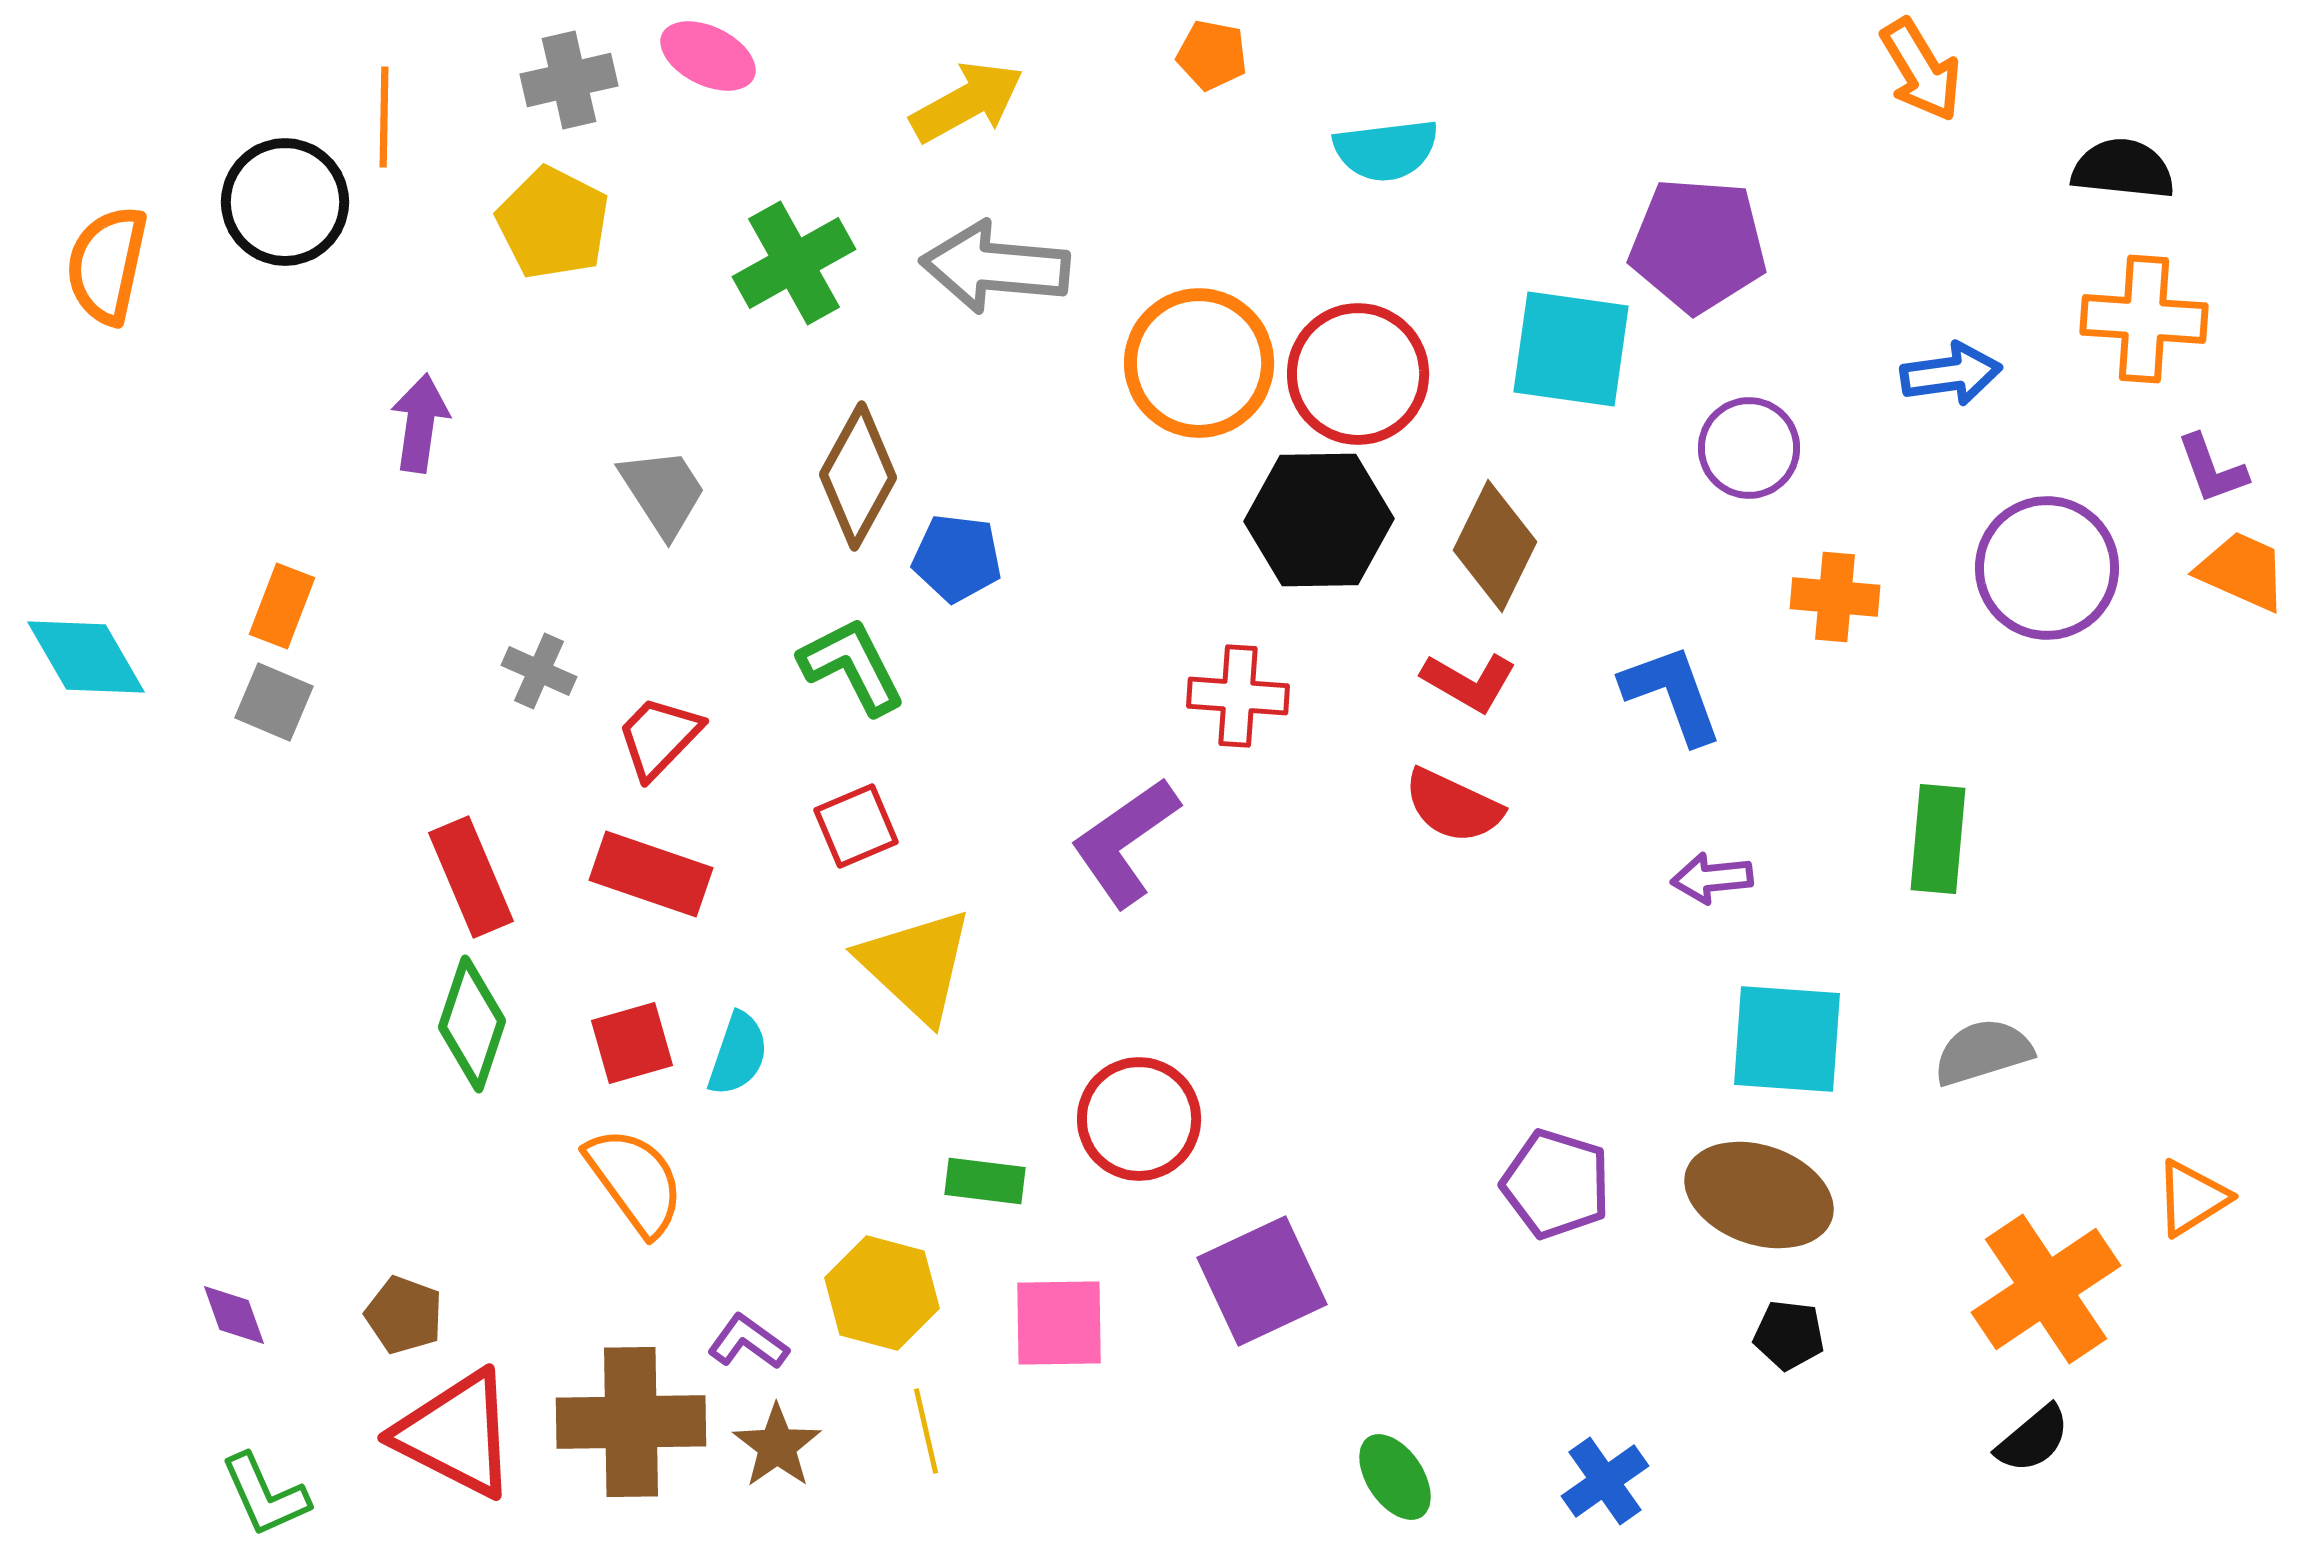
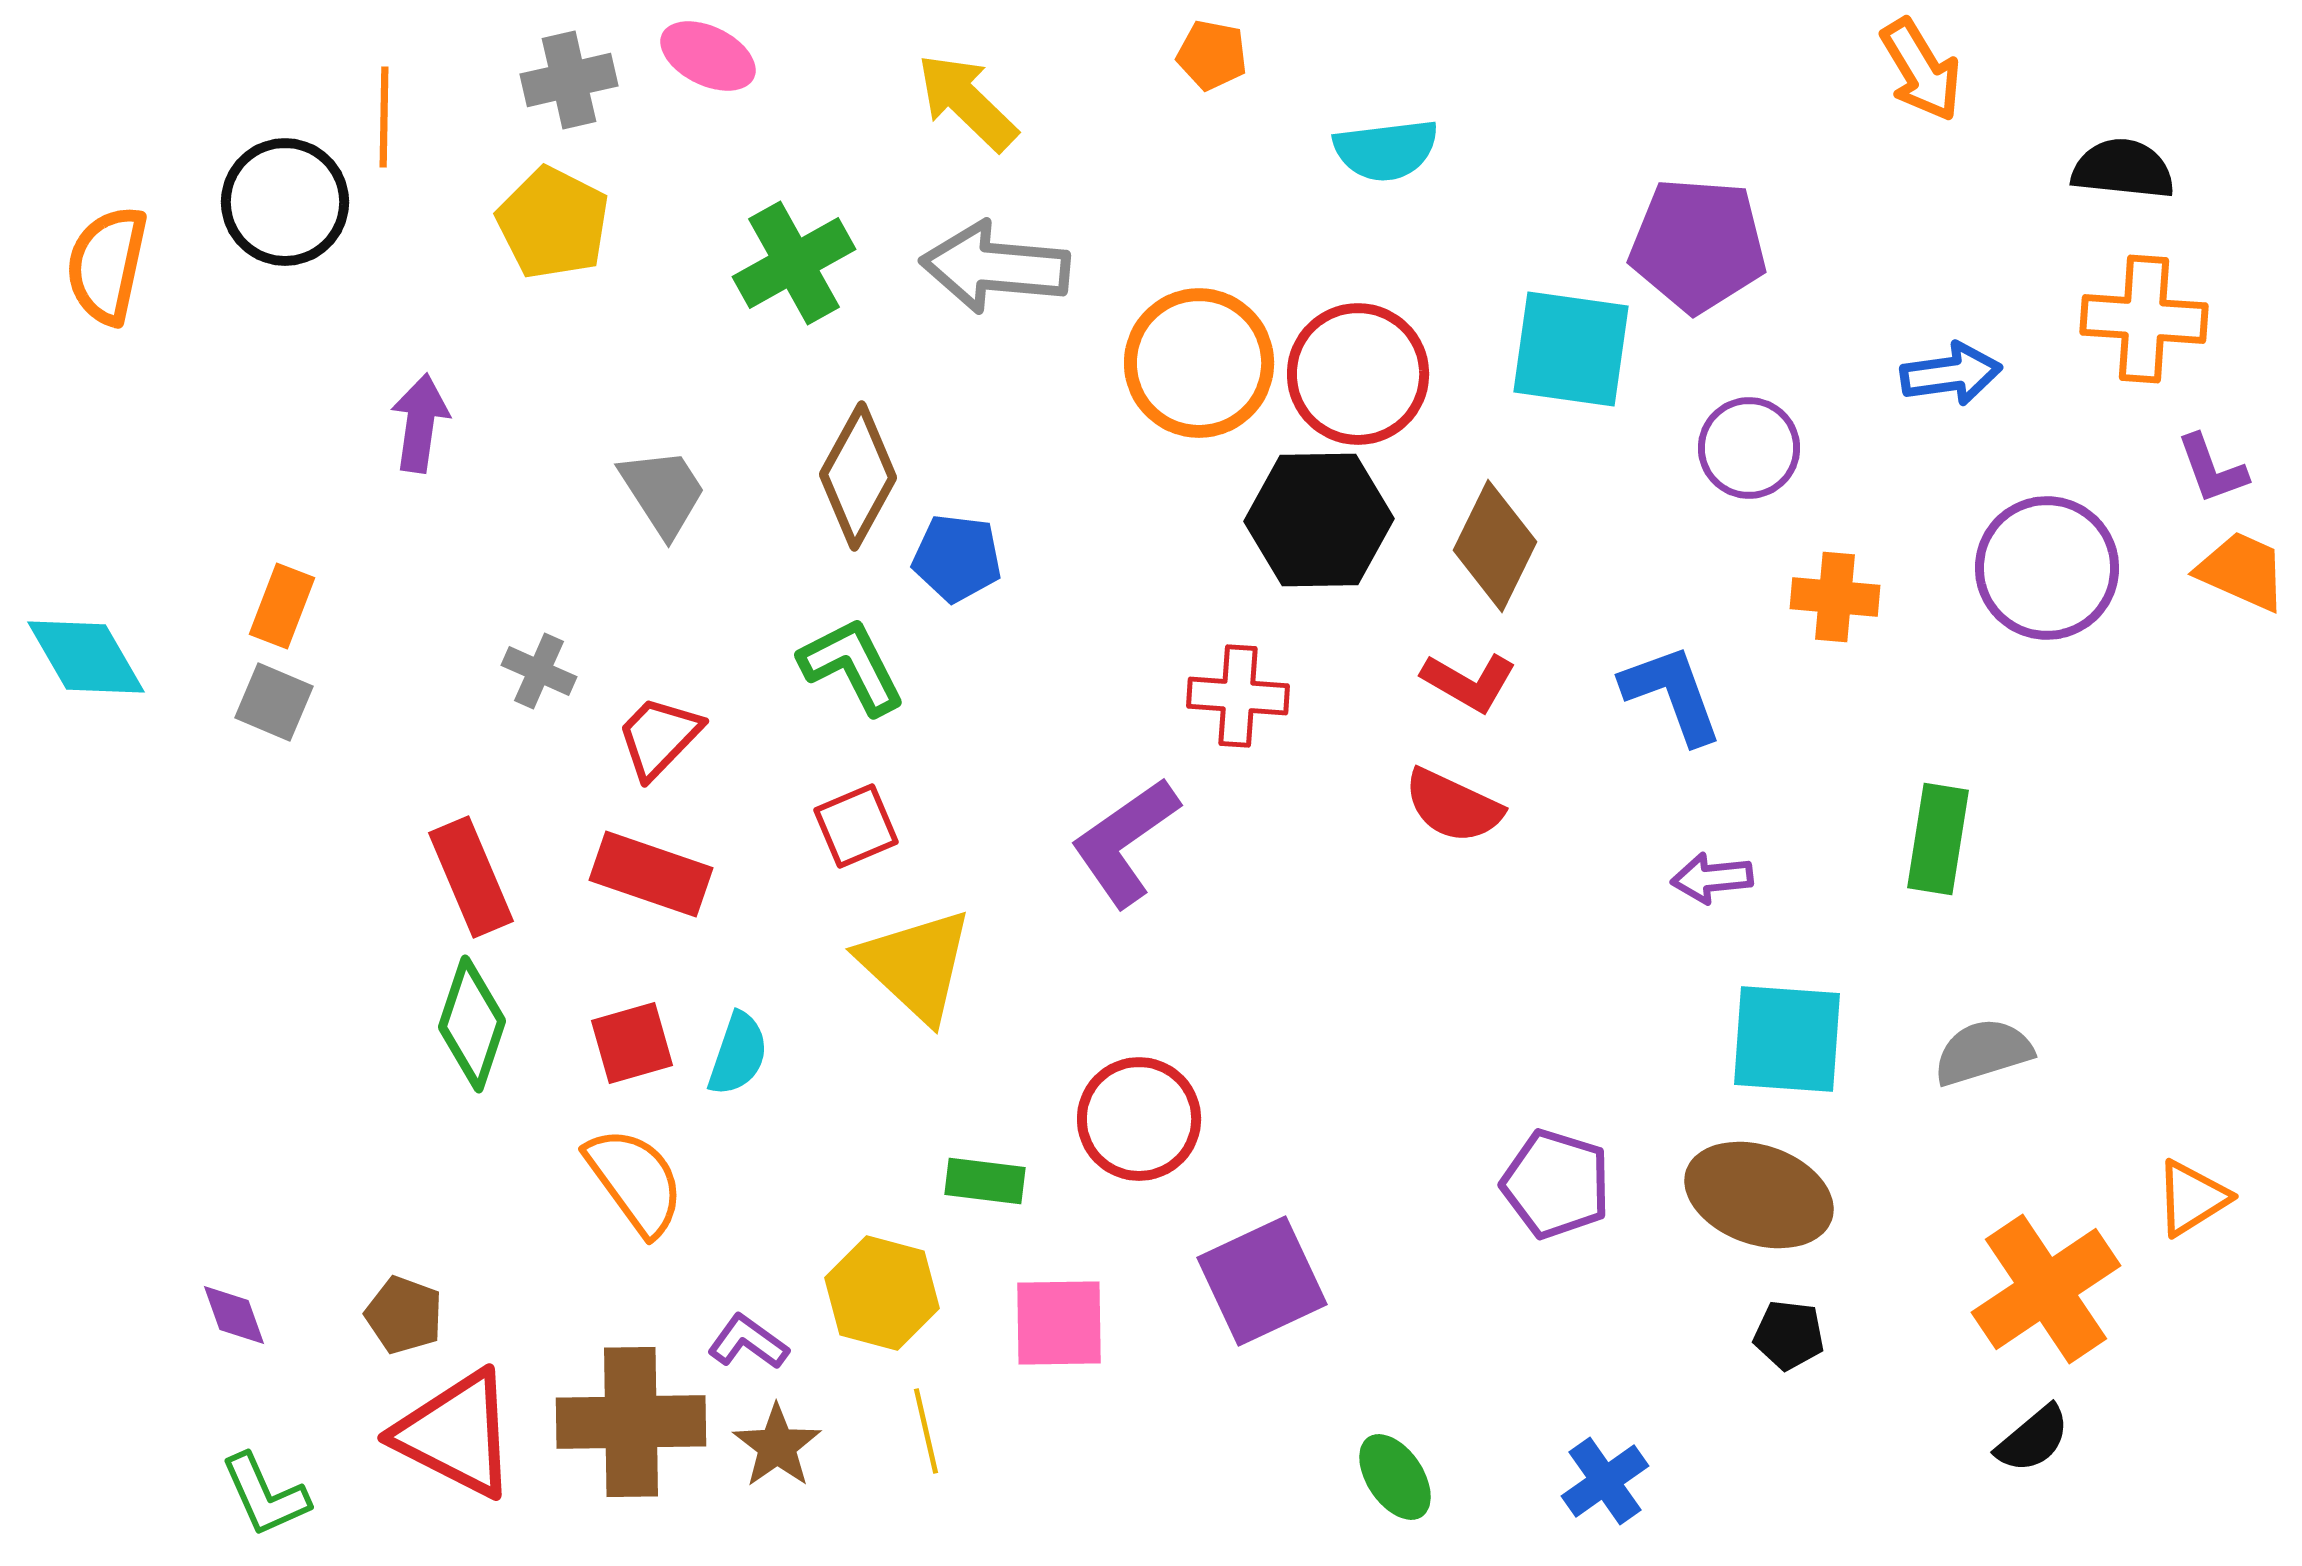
yellow arrow at (967, 102): rotated 107 degrees counterclockwise
green rectangle at (1938, 839): rotated 4 degrees clockwise
